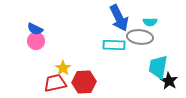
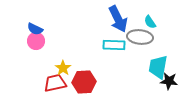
blue arrow: moved 1 px left, 1 px down
cyan semicircle: rotated 56 degrees clockwise
black star: rotated 24 degrees counterclockwise
